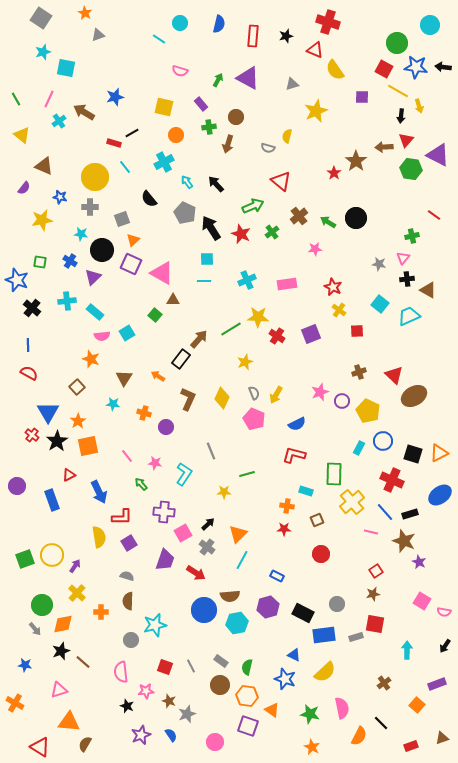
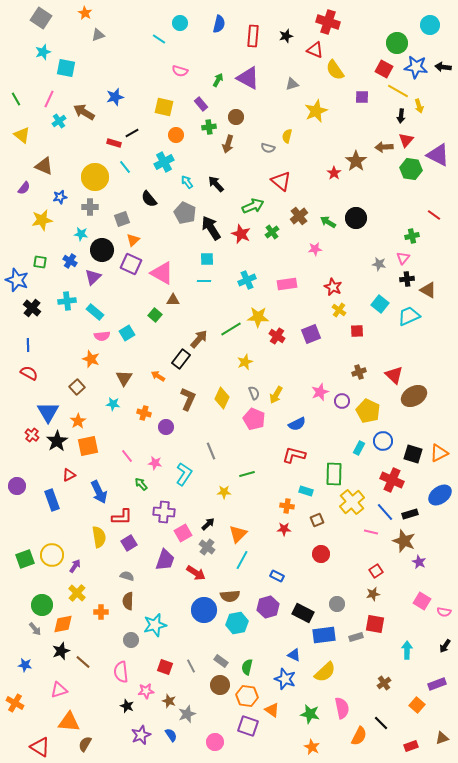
blue star at (60, 197): rotated 24 degrees counterclockwise
